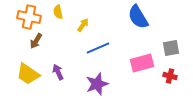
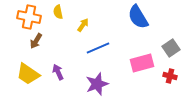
gray square: rotated 24 degrees counterclockwise
